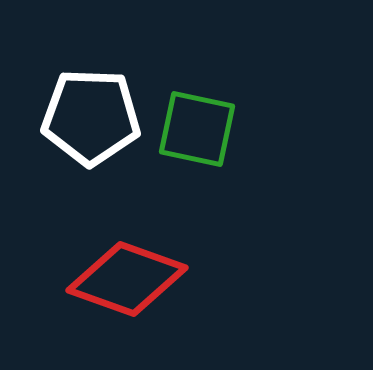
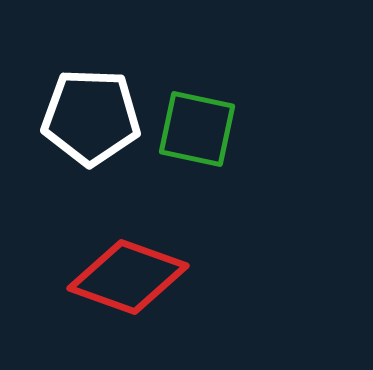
red diamond: moved 1 px right, 2 px up
